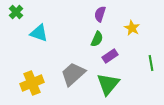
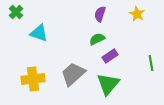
yellow star: moved 5 px right, 14 px up
green semicircle: rotated 140 degrees counterclockwise
yellow cross: moved 1 px right, 4 px up; rotated 15 degrees clockwise
